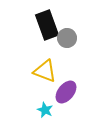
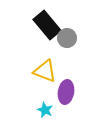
black rectangle: rotated 20 degrees counterclockwise
purple ellipse: rotated 30 degrees counterclockwise
